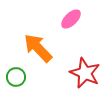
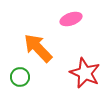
pink ellipse: rotated 25 degrees clockwise
green circle: moved 4 px right
